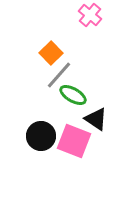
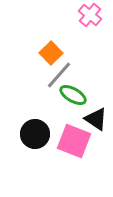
black circle: moved 6 px left, 2 px up
